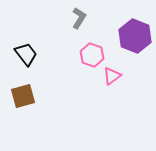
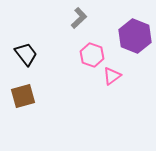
gray L-shape: rotated 15 degrees clockwise
